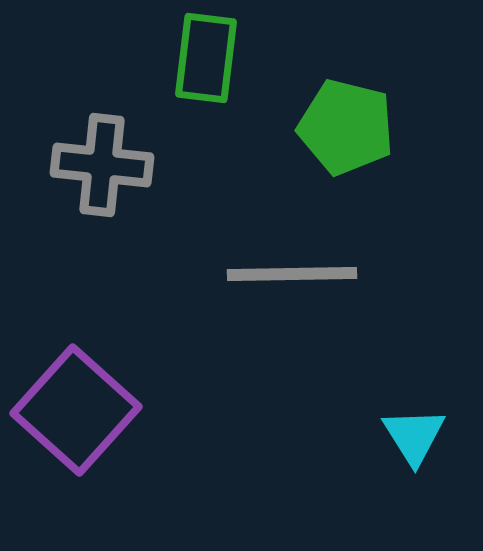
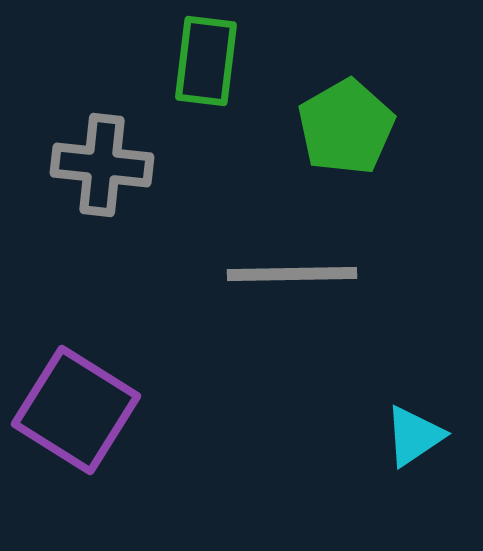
green rectangle: moved 3 px down
green pentagon: rotated 28 degrees clockwise
purple square: rotated 10 degrees counterclockwise
cyan triangle: rotated 28 degrees clockwise
